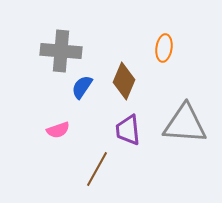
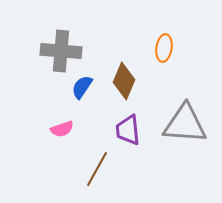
pink semicircle: moved 4 px right, 1 px up
